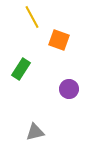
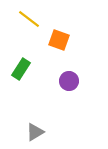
yellow line: moved 3 px left, 2 px down; rotated 25 degrees counterclockwise
purple circle: moved 8 px up
gray triangle: rotated 18 degrees counterclockwise
